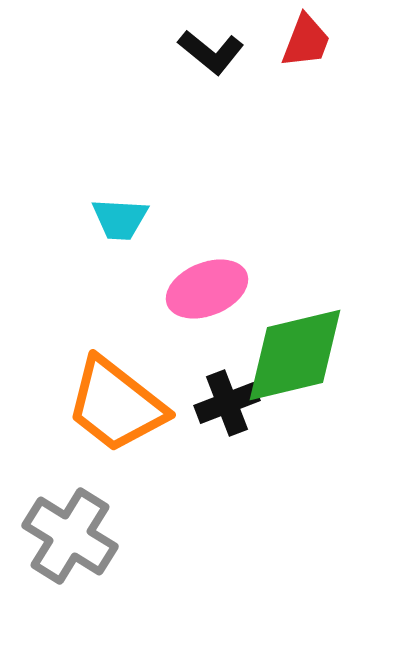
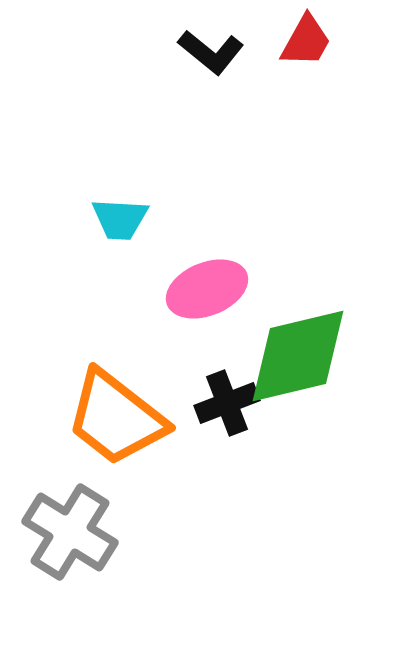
red trapezoid: rotated 8 degrees clockwise
green diamond: moved 3 px right, 1 px down
orange trapezoid: moved 13 px down
gray cross: moved 4 px up
